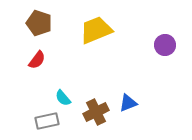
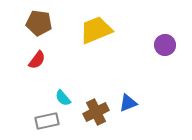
brown pentagon: rotated 10 degrees counterclockwise
